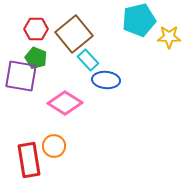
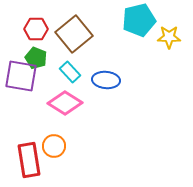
cyan rectangle: moved 18 px left, 12 px down
